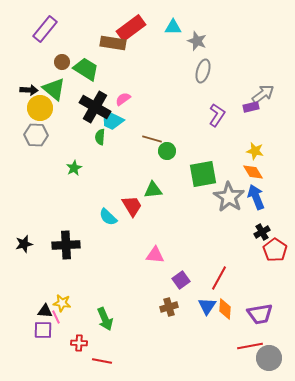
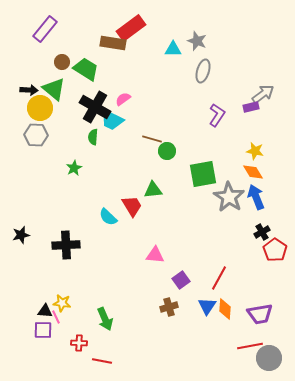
cyan triangle at (173, 27): moved 22 px down
green semicircle at (100, 137): moved 7 px left
black star at (24, 244): moved 3 px left, 9 px up
